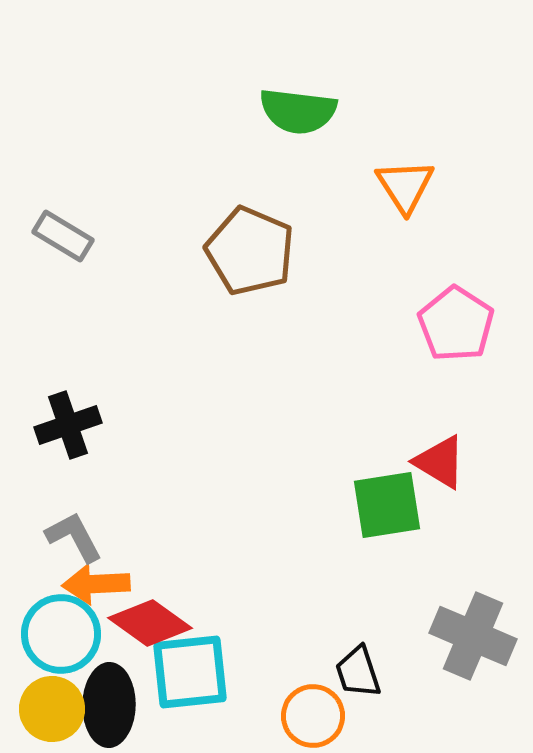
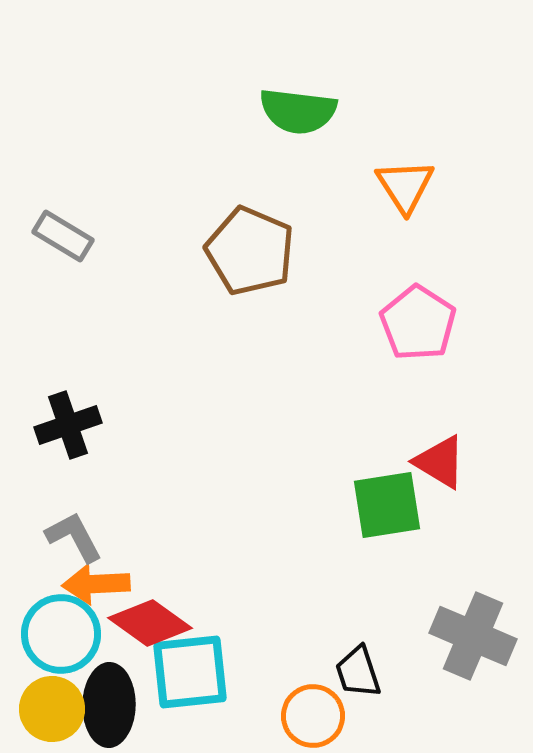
pink pentagon: moved 38 px left, 1 px up
